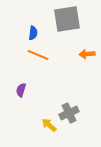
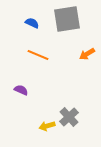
blue semicircle: moved 1 px left, 10 px up; rotated 72 degrees counterclockwise
orange arrow: rotated 28 degrees counterclockwise
purple semicircle: rotated 96 degrees clockwise
gray cross: moved 4 px down; rotated 18 degrees counterclockwise
yellow arrow: moved 2 px left, 1 px down; rotated 56 degrees counterclockwise
